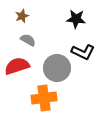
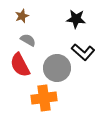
black L-shape: rotated 15 degrees clockwise
red semicircle: moved 3 px right, 1 px up; rotated 100 degrees counterclockwise
